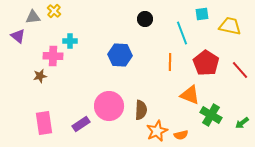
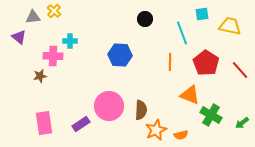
purple triangle: moved 1 px right, 1 px down
orange star: moved 1 px left, 1 px up
